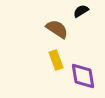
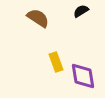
brown semicircle: moved 19 px left, 11 px up
yellow rectangle: moved 2 px down
